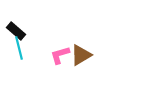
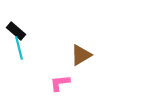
pink L-shape: moved 28 px down; rotated 10 degrees clockwise
